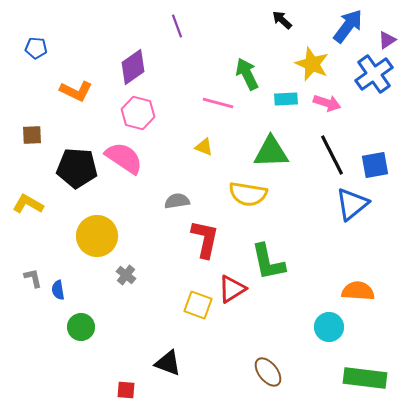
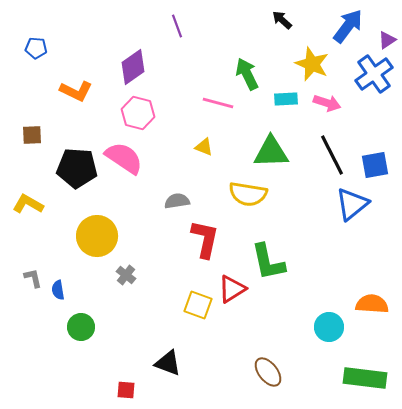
orange semicircle: moved 14 px right, 13 px down
